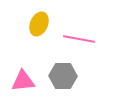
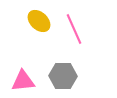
yellow ellipse: moved 3 px up; rotated 70 degrees counterclockwise
pink line: moved 5 px left, 10 px up; rotated 56 degrees clockwise
